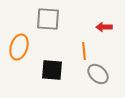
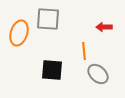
orange ellipse: moved 14 px up
